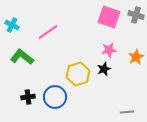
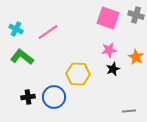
pink square: moved 1 px left, 1 px down
cyan cross: moved 4 px right, 4 px down
orange star: rotated 14 degrees counterclockwise
black star: moved 9 px right
yellow hexagon: rotated 20 degrees clockwise
blue circle: moved 1 px left
gray line: moved 2 px right, 1 px up
